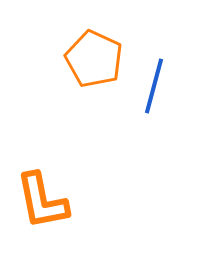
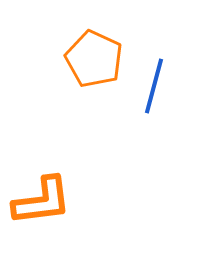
orange L-shape: rotated 86 degrees counterclockwise
